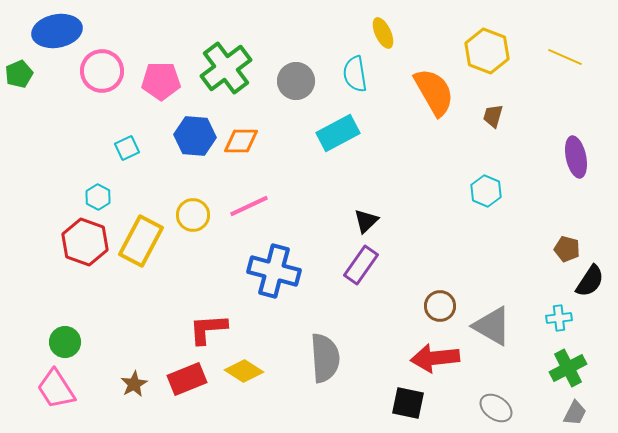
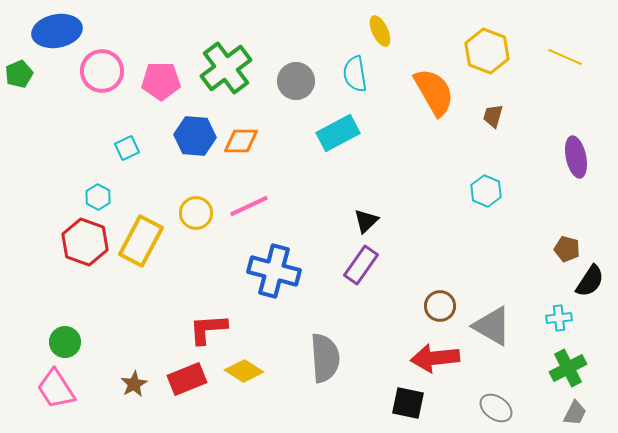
yellow ellipse at (383, 33): moved 3 px left, 2 px up
yellow circle at (193, 215): moved 3 px right, 2 px up
